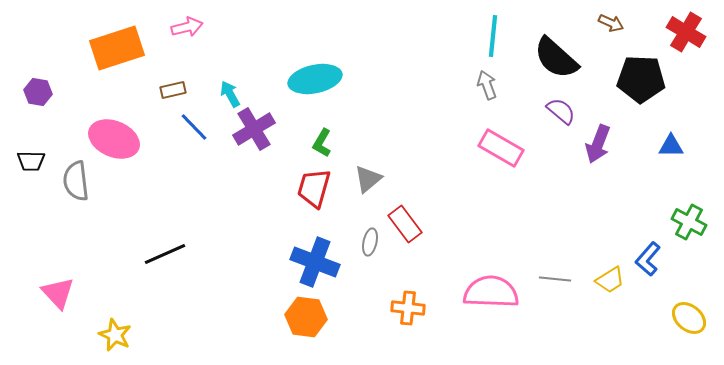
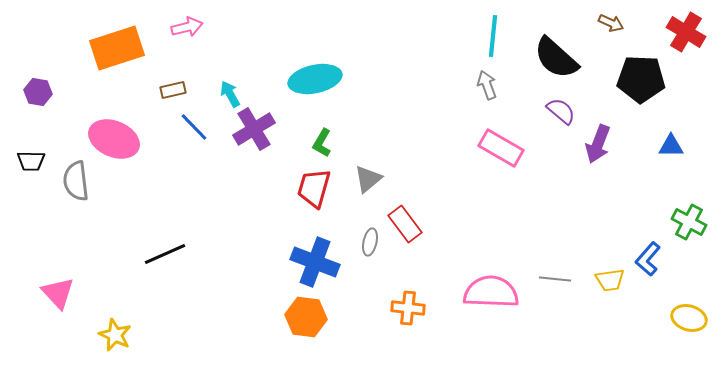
yellow trapezoid: rotated 24 degrees clockwise
yellow ellipse: rotated 24 degrees counterclockwise
